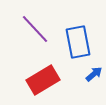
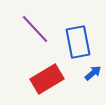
blue arrow: moved 1 px left, 1 px up
red rectangle: moved 4 px right, 1 px up
